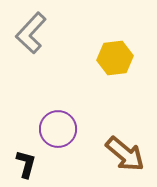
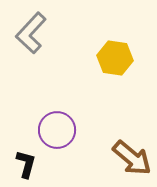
yellow hexagon: rotated 16 degrees clockwise
purple circle: moved 1 px left, 1 px down
brown arrow: moved 7 px right, 4 px down
